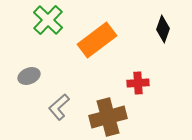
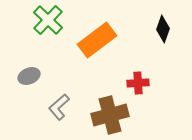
brown cross: moved 2 px right, 2 px up
